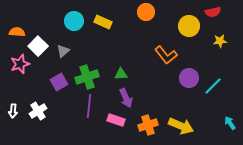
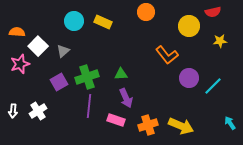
orange L-shape: moved 1 px right
